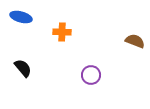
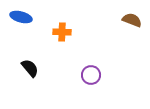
brown semicircle: moved 3 px left, 21 px up
black semicircle: moved 7 px right
